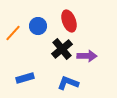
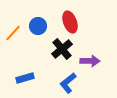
red ellipse: moved 1 px right, 1 px down
purple arrow: moved 3 px right, 5 px down
blue L-shape: rotated 60 degrees counterclockwise
